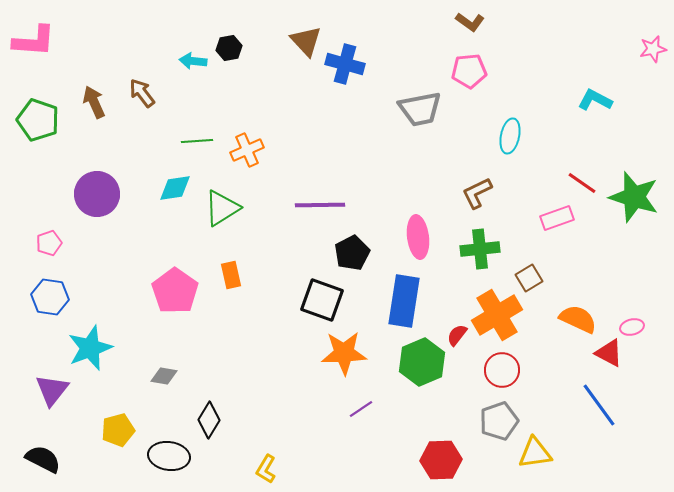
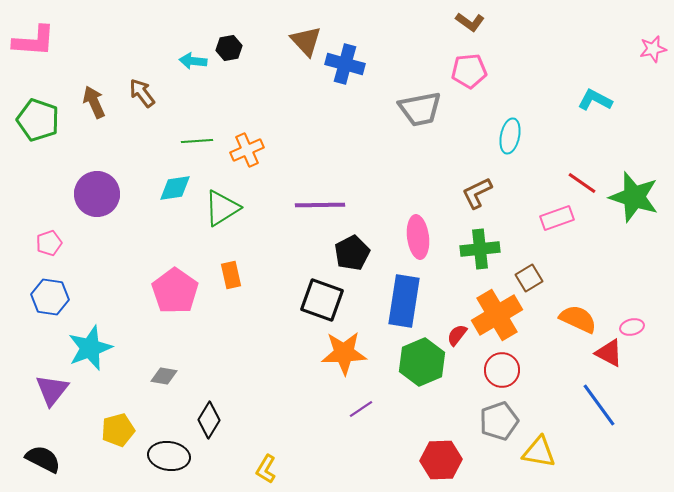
yellow triangle at (535, 453): moved 4 px right, 1 px up; rotated 18 degrees clockwise
